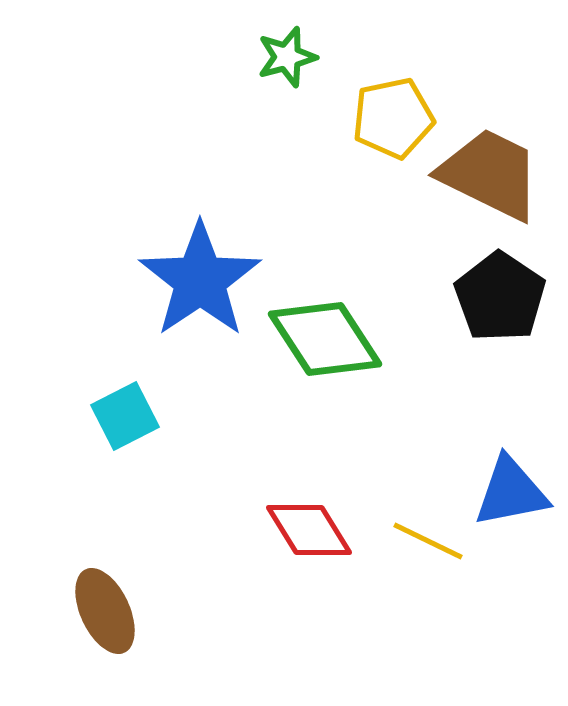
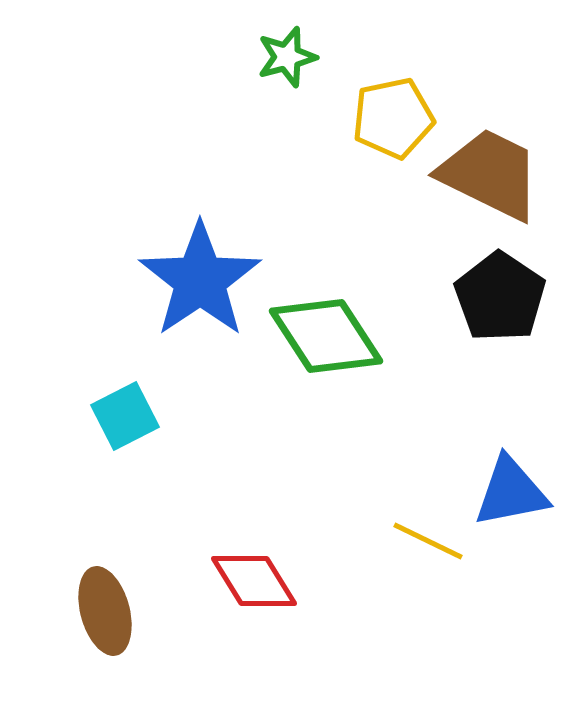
green diamond: moved 1 px right, 3 px up
red diamond: moved 55 px left, 51 px down
brown ellipse: rotated 10 degrees clockwise
